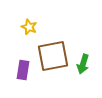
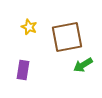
brown square: moved 14 px right, 19 px up
green arrow: moved 1 px down; rotated 42 degrees clockwise
